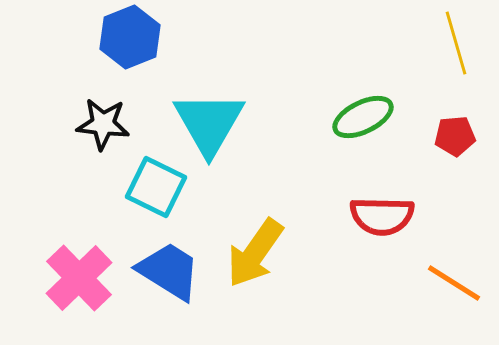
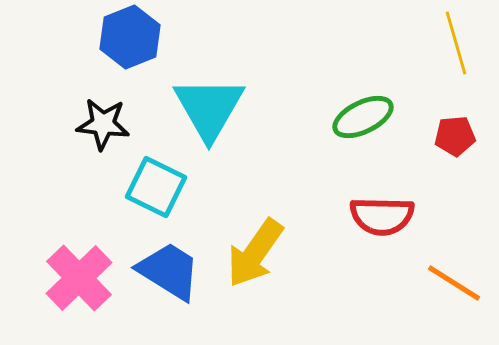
cyan triangle: moved 15 px up
